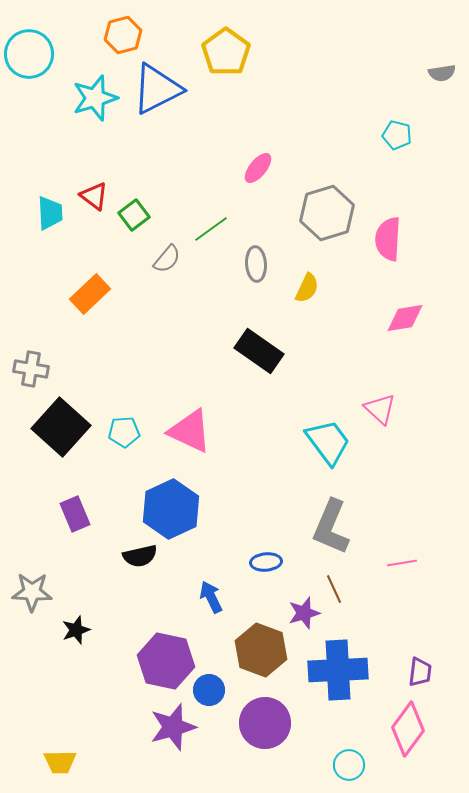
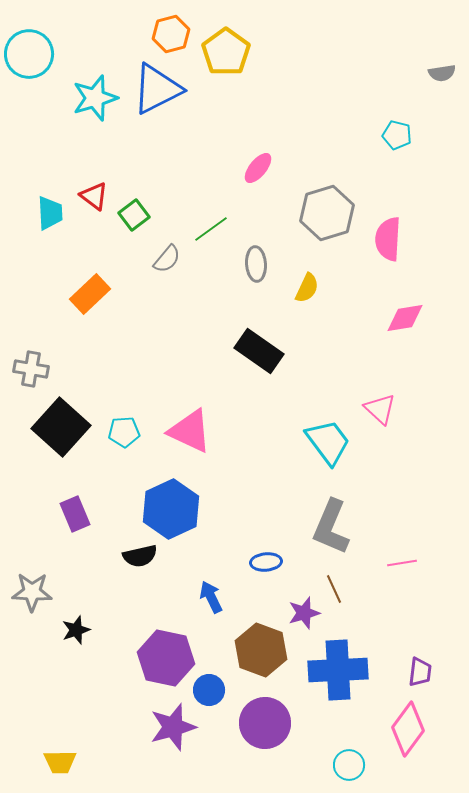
orange hexagon at (123, 35): moved 48 px right, 1 px up
purple hexagon at (166, 661): moved 3 px up
